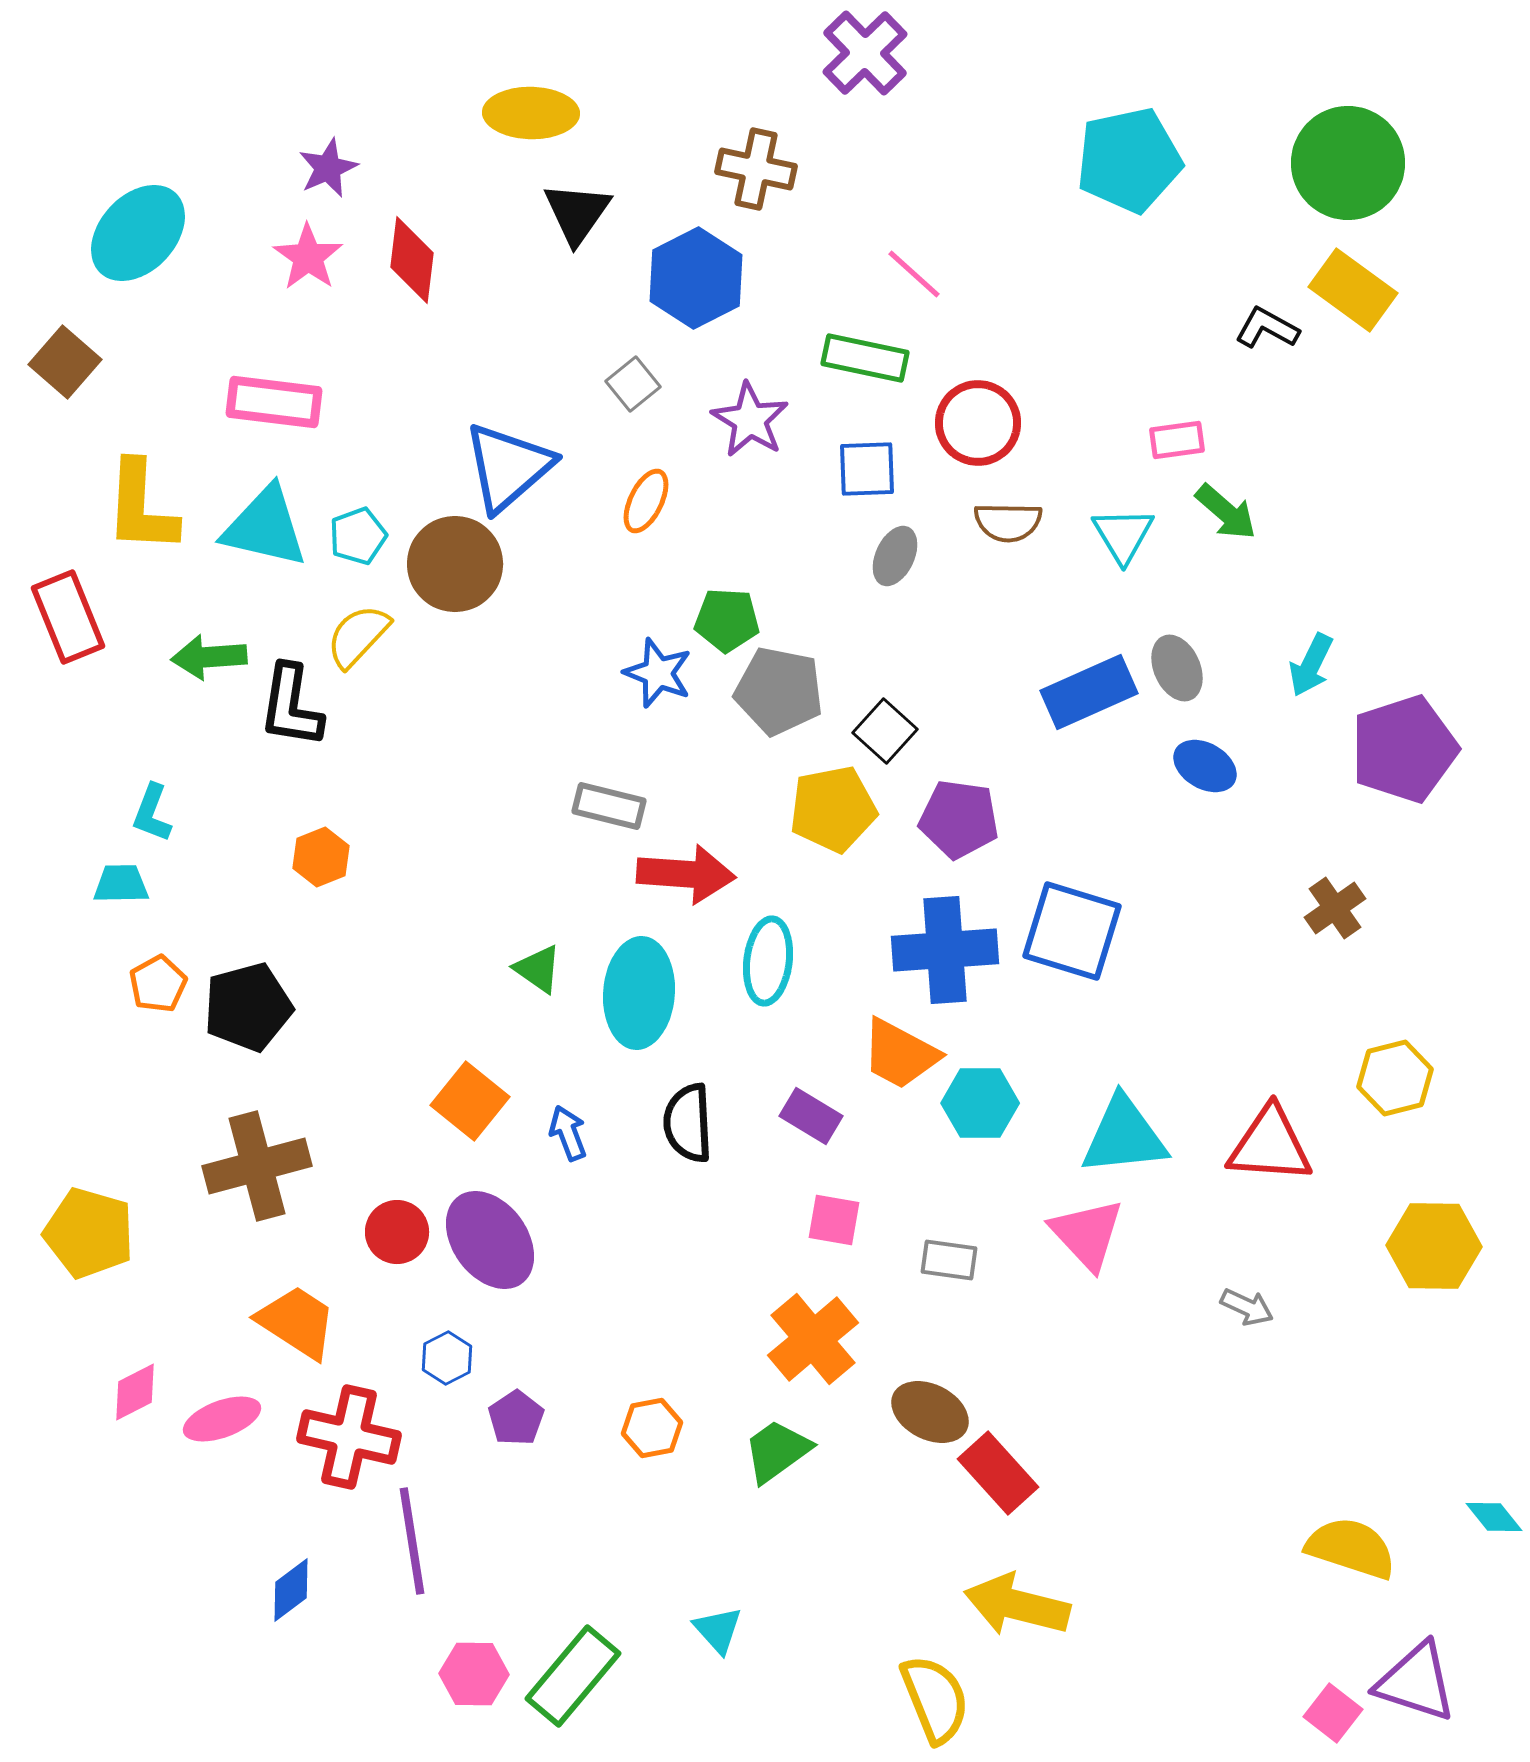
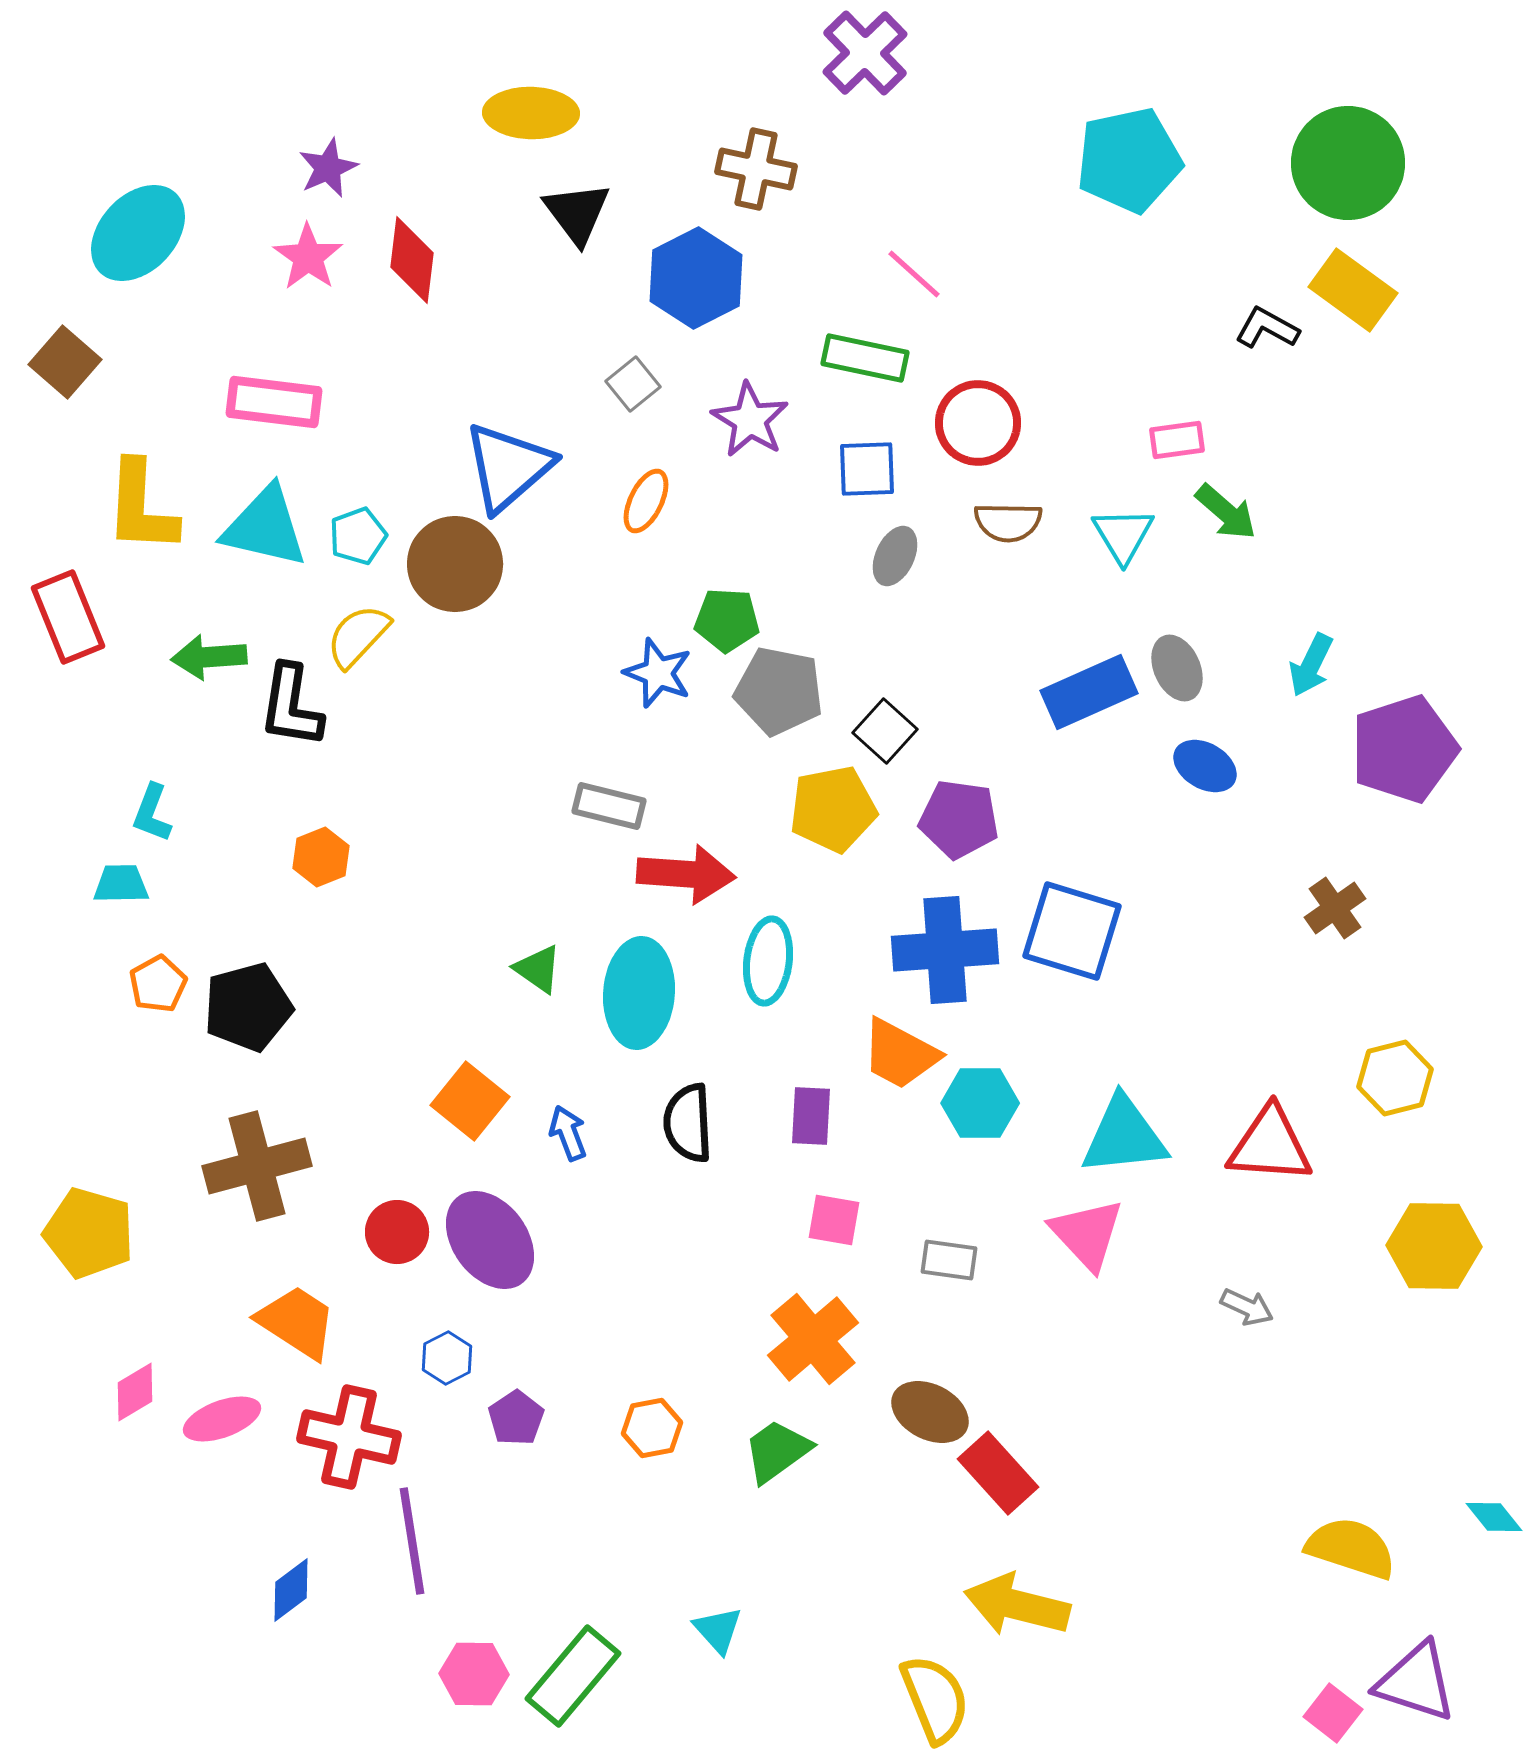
black triangle at (577, 213): rotated 12 degrees counterclockwise
purple rectangle at (811, 1116): rotated 62 degrees clockwise
pink diamond at (135, 1392): rotated 4 degrees counterclockwise
